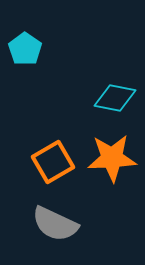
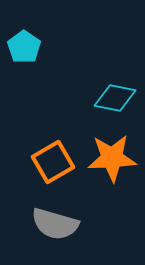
cyan pentagon: moved 1 px left, 2 px up
gray semicircle: rotated 9 degrees counterclockwise
